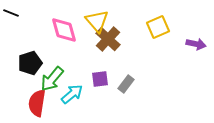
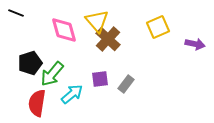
black line: moved 5 px right
purple arrow: moved 1 px left
green arrow: moved 5 px up
